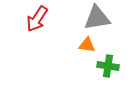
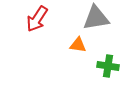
gray triangle: moved 1 px left
orange triangle: moved 9 px left
